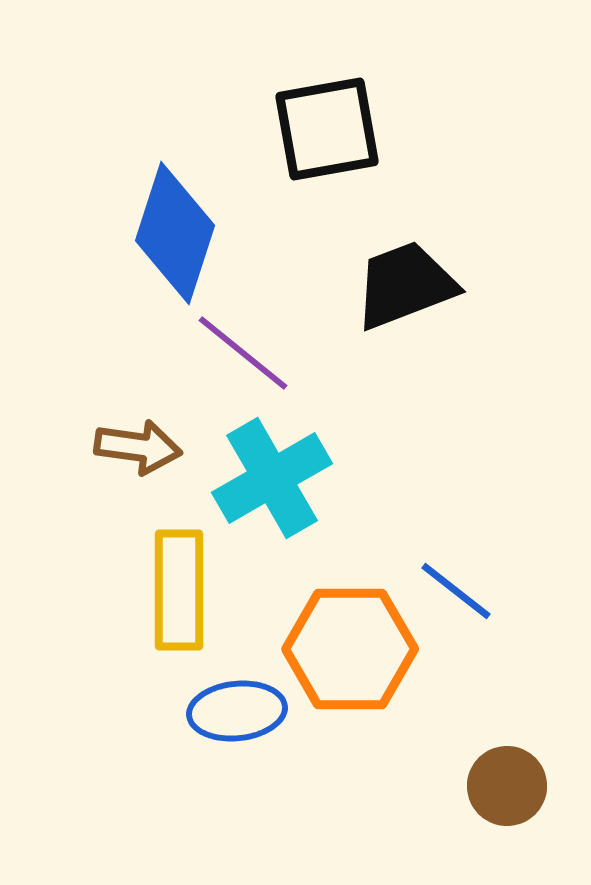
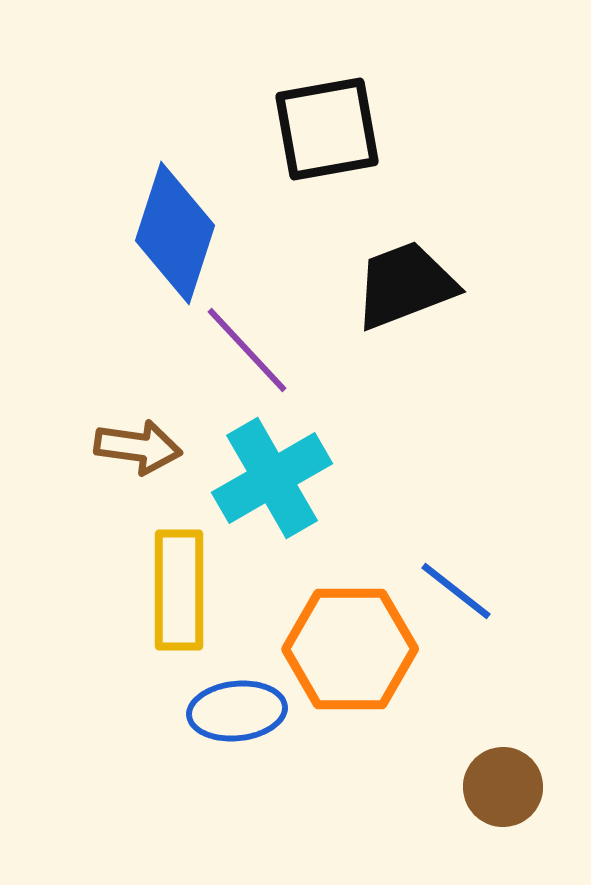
purple line: moved 4 px right, 3 px up; rotated 8 degrees clockwise
brown circle: moved 4 px left, 1 px down
